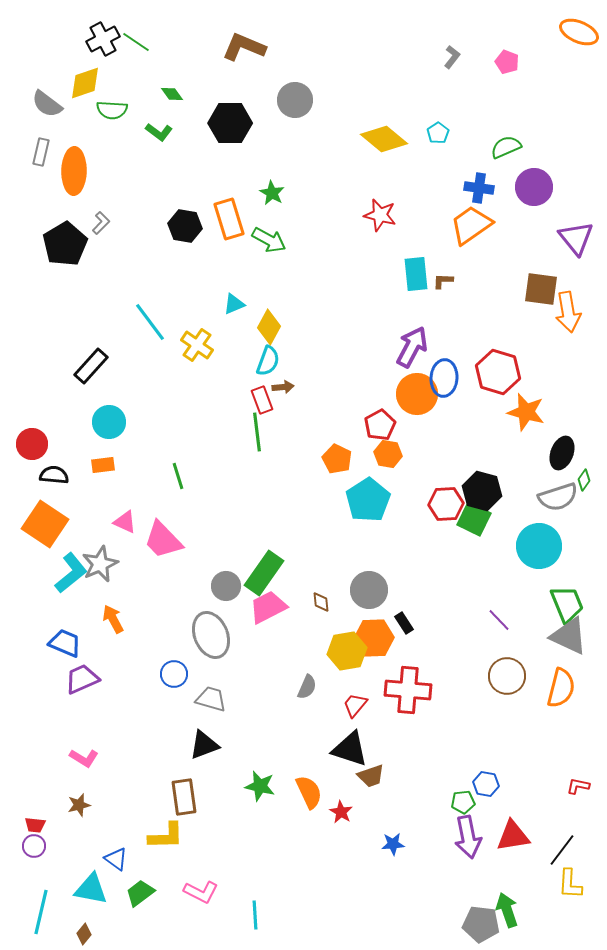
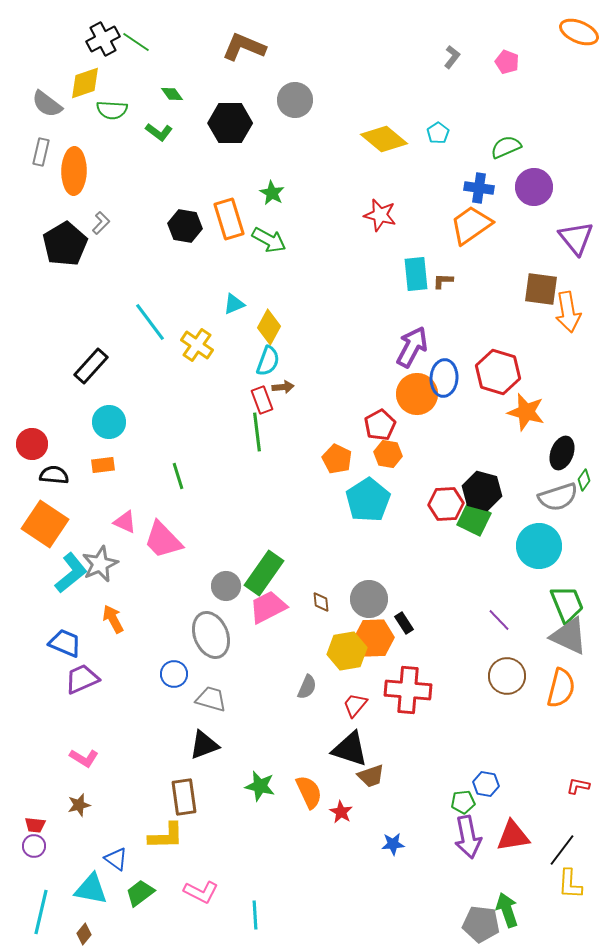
gray circle at (369, 590): moved 9 px down
